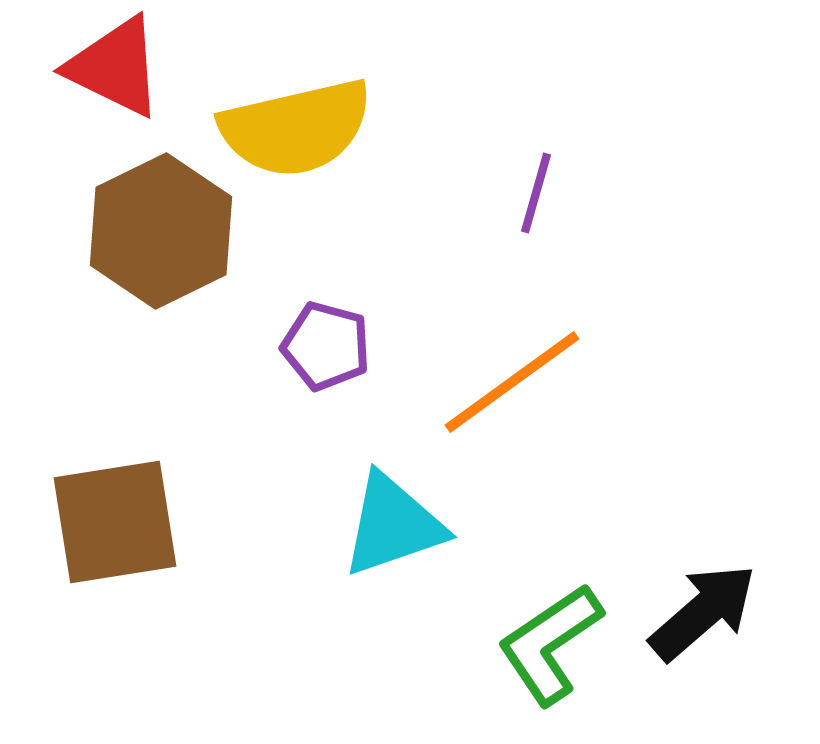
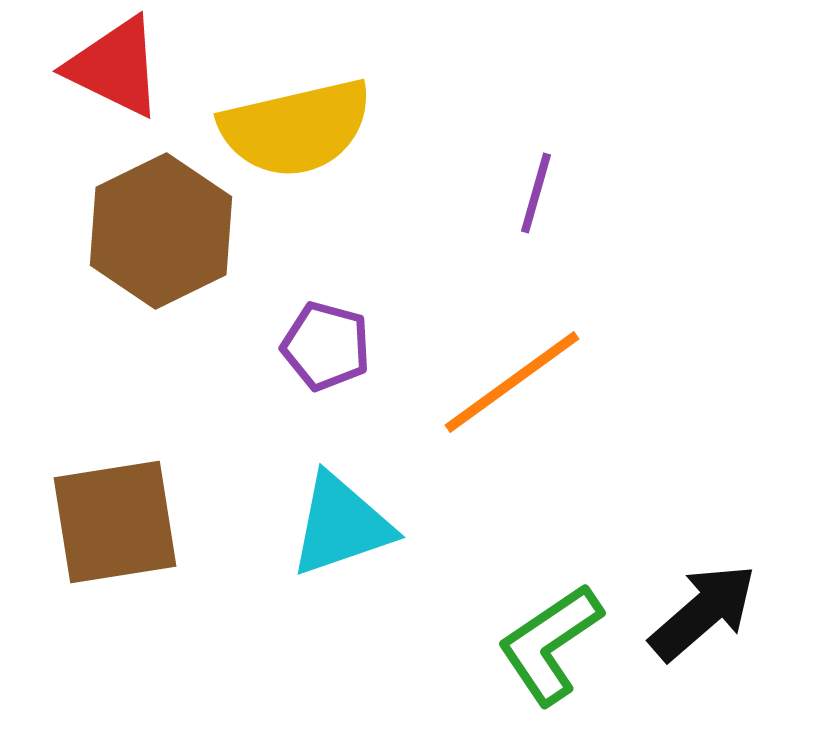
cyan triangle: moved 52 px left
